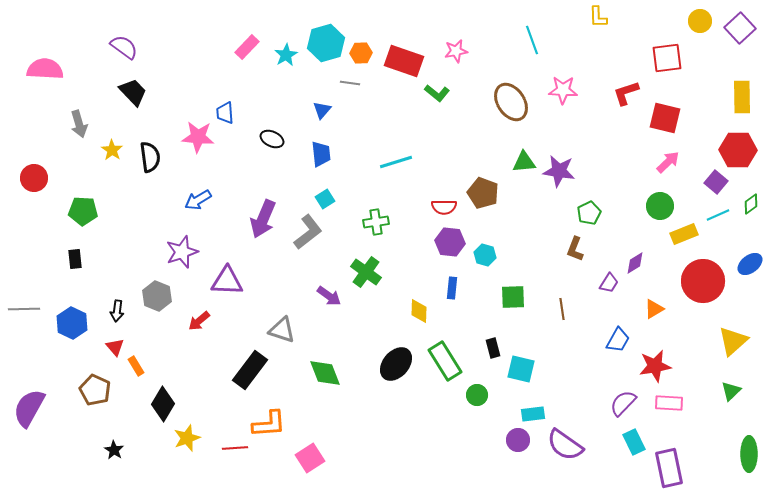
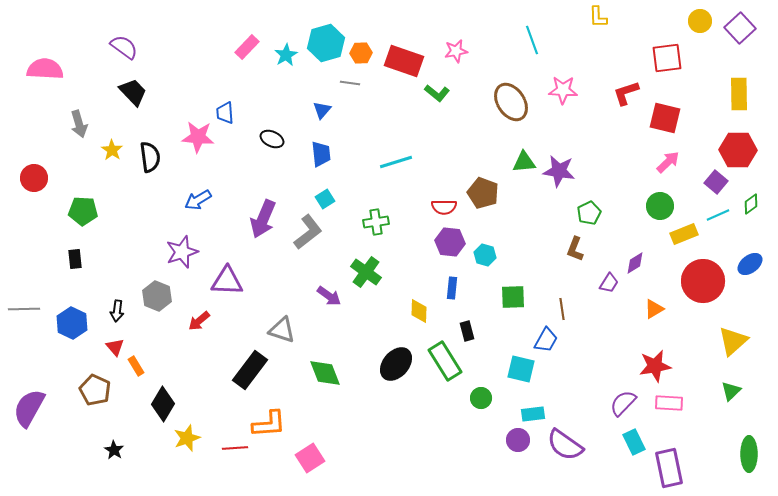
yellow rectangle at (742, 97): moved 3 px left, 3 px up
blue trapezoid at (618, 340): moved 72 px left
black rectangle at (493, 348): moved 26 px left, 17 px up
green circle at (477, 395): moved 4 px right, 3 px down
